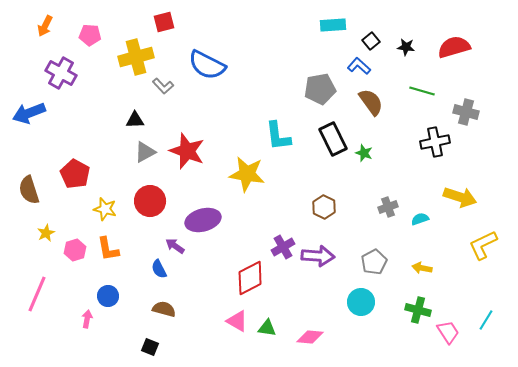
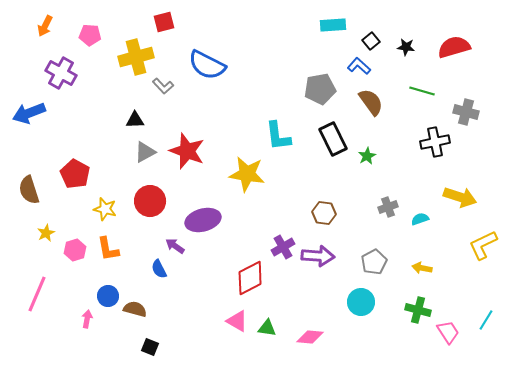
green star at (364, 153): moved 3 px right, 3 px down; rotated 24 degrees clockwise
brown hexagon at (324, 207): moved 6 px down; rotated 20 degrees counterclockwise
brown semicircle at (164, 309): moved 29 px left
